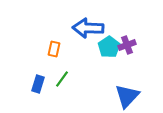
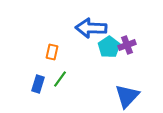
blue arrow: moved 3 px right
orange rectangle: moved 2 px left, 3 px down
green line: moved 2 px left
